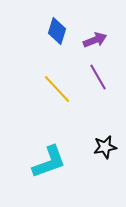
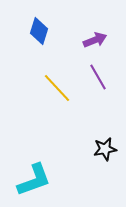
blue diamond: moved 18 px left
yellow line: moved 1 px up
black star: moved 2 px down
cyan L-shape: moved 15 px left, 18 px down
